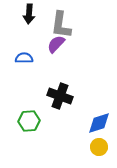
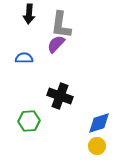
yellow circle: moved 2 px left, 1 px up
